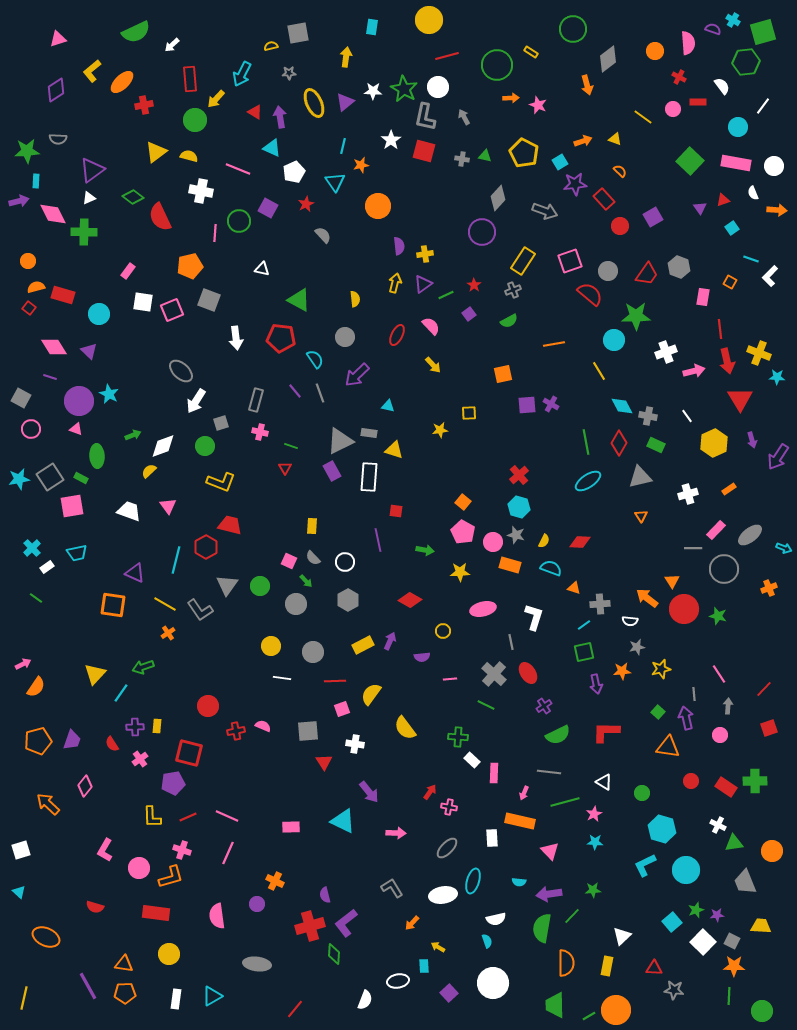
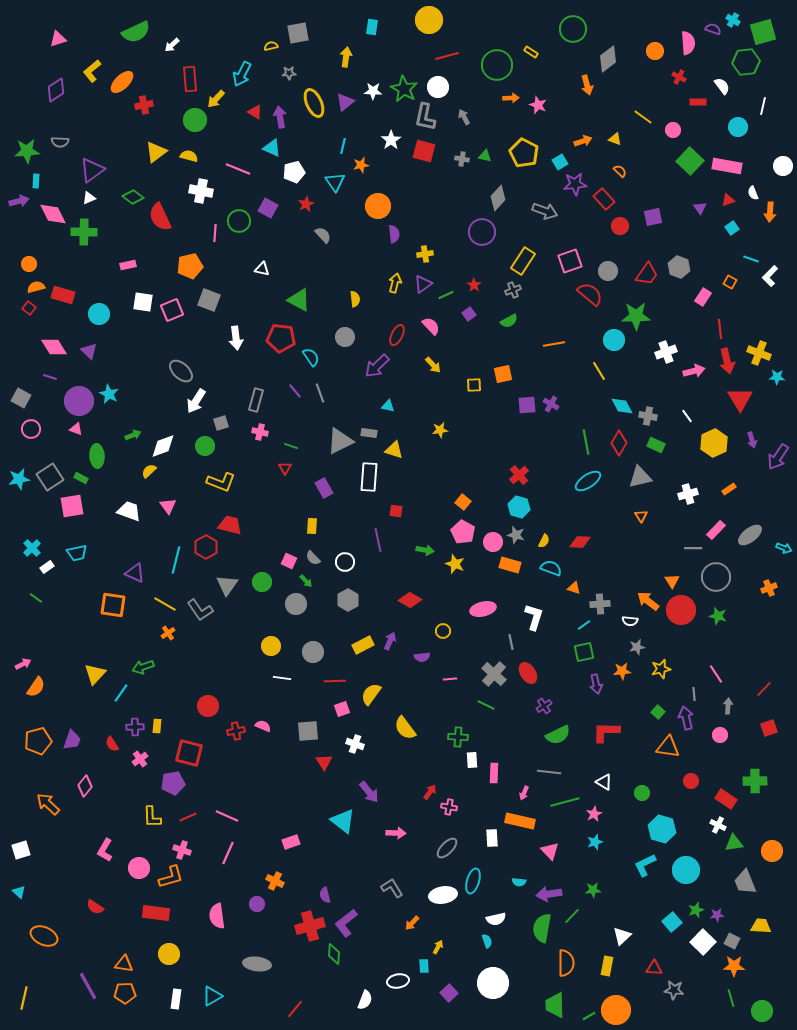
white line at (763, 106): rotated 24 degrees counterclockwise
pink circle at (673, 109): moved 21 px down
gray semicircle at (58, 139): moved 2 px right, 3 px down
pink rectangle at (736, 163): moved 9 px left, 3 px down
white circle at (774, 166): moved 9 px right
white pentagon at (294, 172): rotated 10 degrees clockwise
red triangle at (723, 200): moved 5 px right
orange arrow at (777, 210): moved 7 px left, 2 px down; rotated 90 degrees clockwise
purple square at (653, 217): rotated 18 degrees clockwise
purple semicircle at (399, 246): moved 5 px left, 12 px up
orange circle at (28, 261): moved 1 px right, 3 px down
pink rectangle at (128, 271): moved 6 px up; rotated 42 degrees clockwise
pink rectangle at (703, 297): rotated 24 degrees clockwise
cyan semicircle at (315, 359): moved 4 px left, 2 px up
purple arrow at (357, 375): moved 20 px right, 9 px up
yellow square at (469, 413): moved 5 px right, 28 px up
purple rectangle at (332, 471): moved 8 px left, 17 px down
gray circle at (724, 569): moved 8 px left, 8 px down
yellow star at (460, 572): moved 5 px left, 8 px up; rotated 24 degrees clockwise
green circle at (260, 586): moved 2 px right, 4 px up
orange arrow at (647, 598): moved 1 px right, 3 px down
red circle at (684, 609): moved 3 px left, 1 px down
pink line at (719, 674): moved 3 px left
white cross at (355, 744): rotated 12 degrees clockwise
white rectangle at (472, 760): rotated 42 degrees clockwise
red rectangle at (726, 787): moved 12 px down
cyan triangle at (343, 821): rotated 12 degrees clockwise
pink rectangle at (291, 827): moved 15 px down; rotated 18 degrees counterclockwise
cyan star at (595, 842): rotated 21 degrees counterclockwise
red semicircle at (95, 907): rotated 18 degrees clockwise
orange ellipse at (46, 937): moved 2 px left, 1 px up
yellow arrow at (438, 947): rotated 88 degrees clockwise
green line at (729, 996): moved 2 px right, 2 px down; rotated 18 degrees counterclockwise
